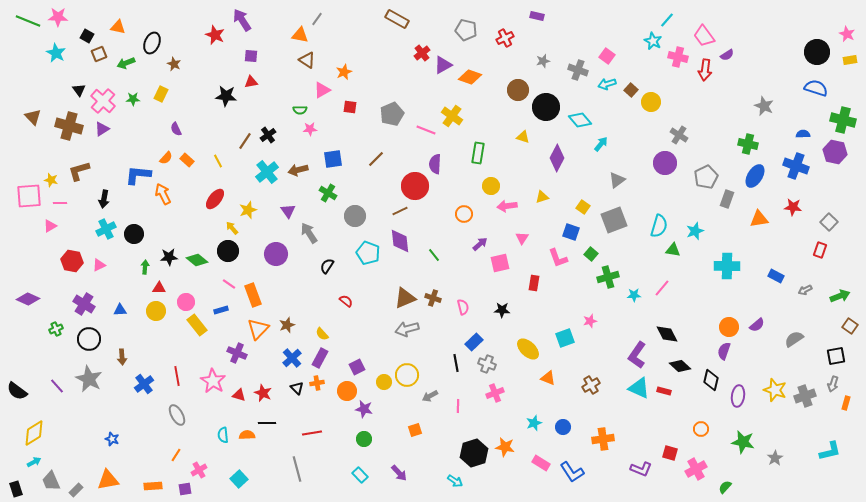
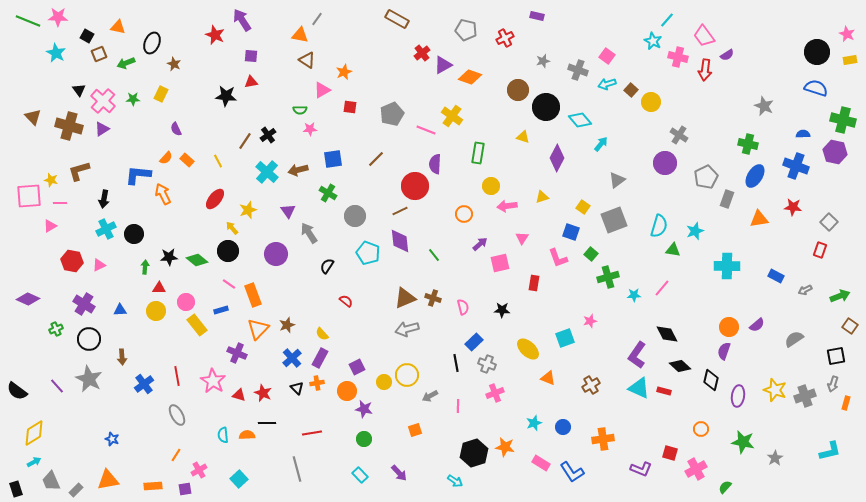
cyan cross at (267, 172): rotated 10 degrees counterclockwise
